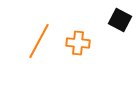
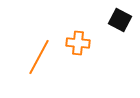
orange line: moved 16 px down
